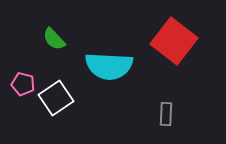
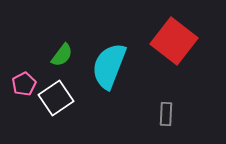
green semicircle: moved 8 px right, 16 px down; rotated 100 degrees counterclockwise
cyan semicircle: rotated 108 degrees clockwise
pink pentagon: moved 1 px right; rotated 30 degrees clockwise
